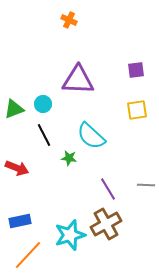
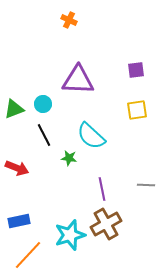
purple line: moved 6 px left; rotated 20 degrees clockwise
blue rectangle: moved 1 px left
